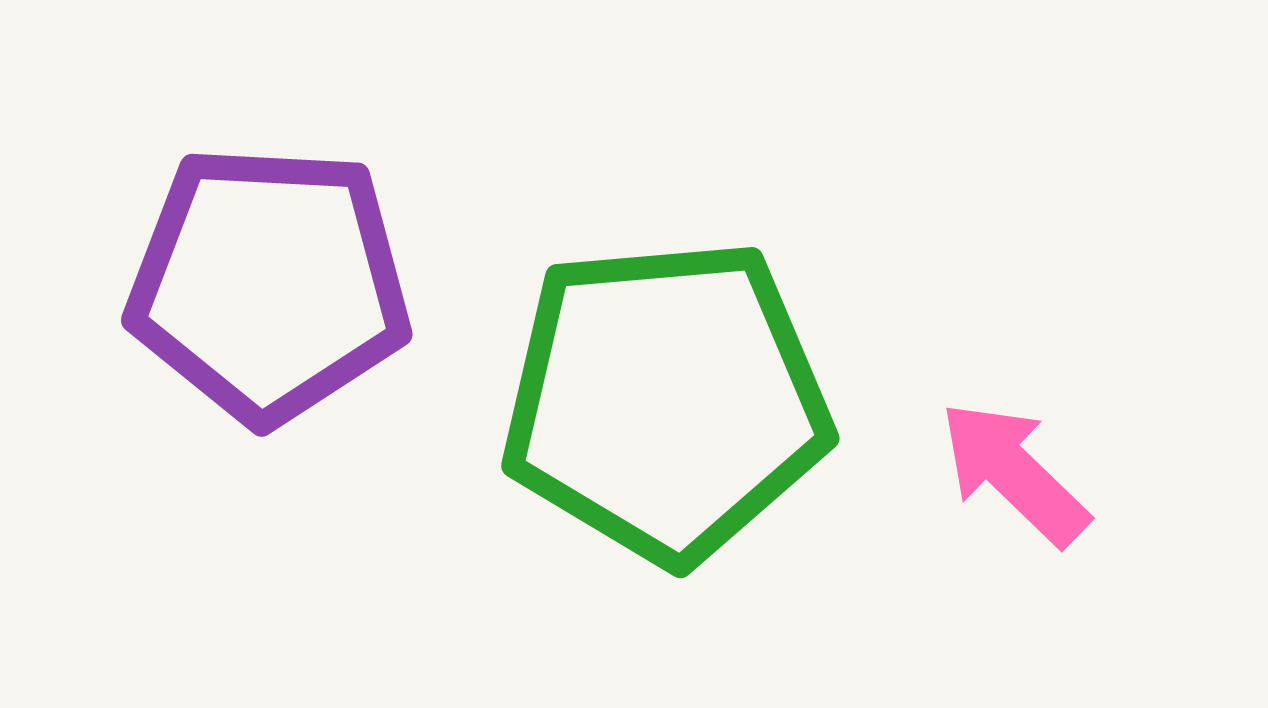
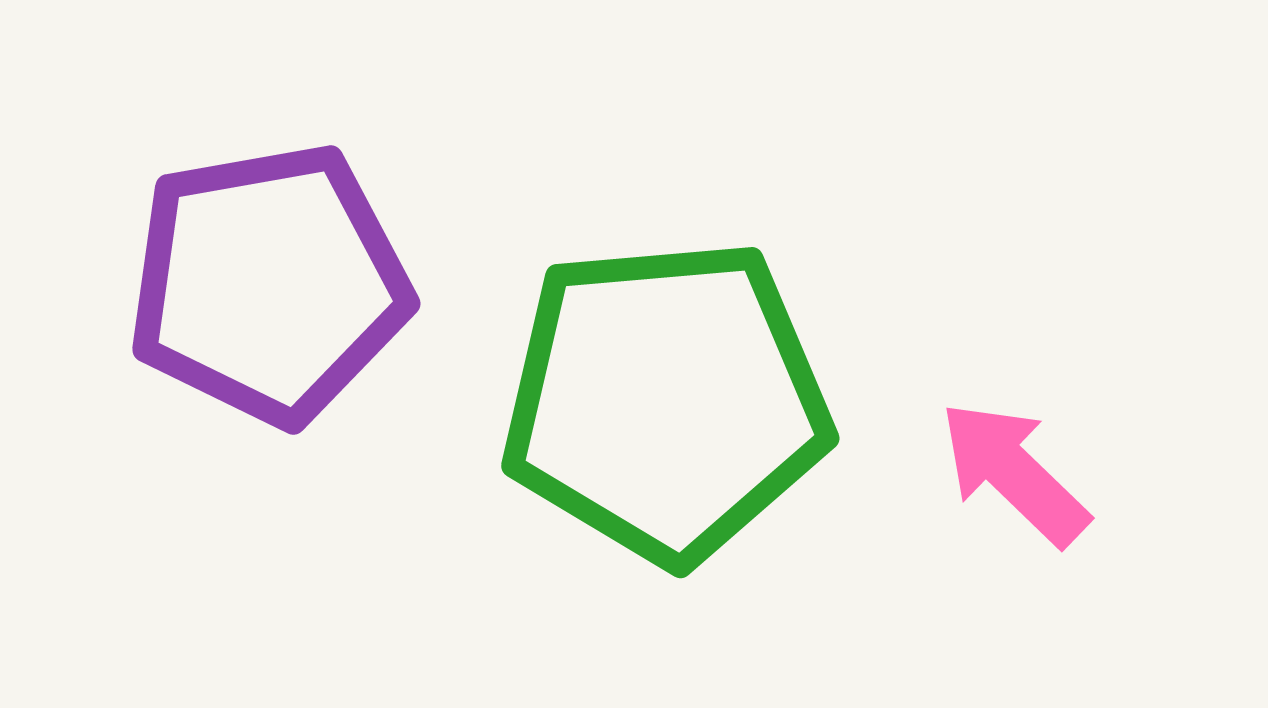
purple pentagon: rotated 13 degrees counterclockwise
